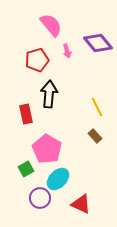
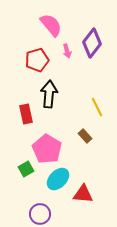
purple diamond: moved 6 px left; rotated 76 degrees clockwise
brown rectangle: moved 10 px left
purple circle: moved 16 px down
red triangle: moved 2 px right, 10 px up; rotated 20 degrees counterclockwise
